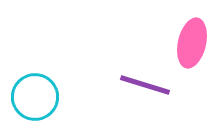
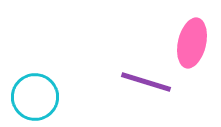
purple line: moved 1 px right, 3 px up
